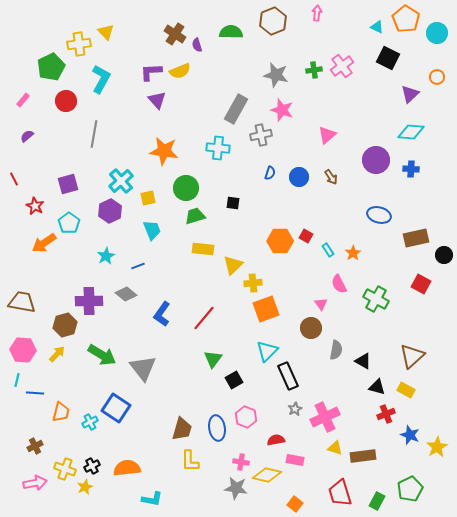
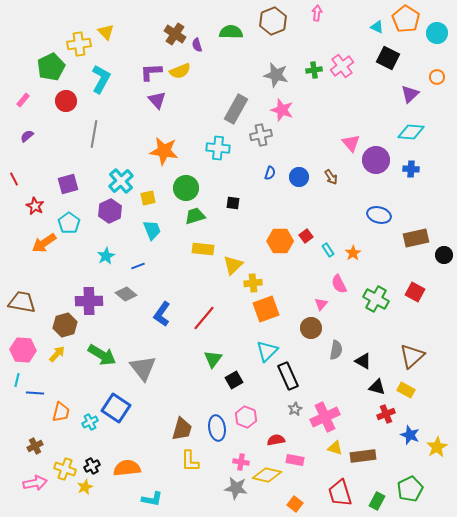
pink triangle at (327, 135): moved 24 px right, 8 px down; rotated 30 degrees counterclockwise
red square at (306, 236): rotated 24 degrees clockwise
red square at (421, 284): moved 6 px left, 8 px down
pink triangle at (321, 304): rotated 16 degrees clockwise
